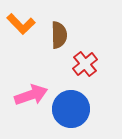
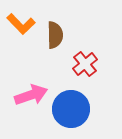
brown semicircle: moved 4 px left
